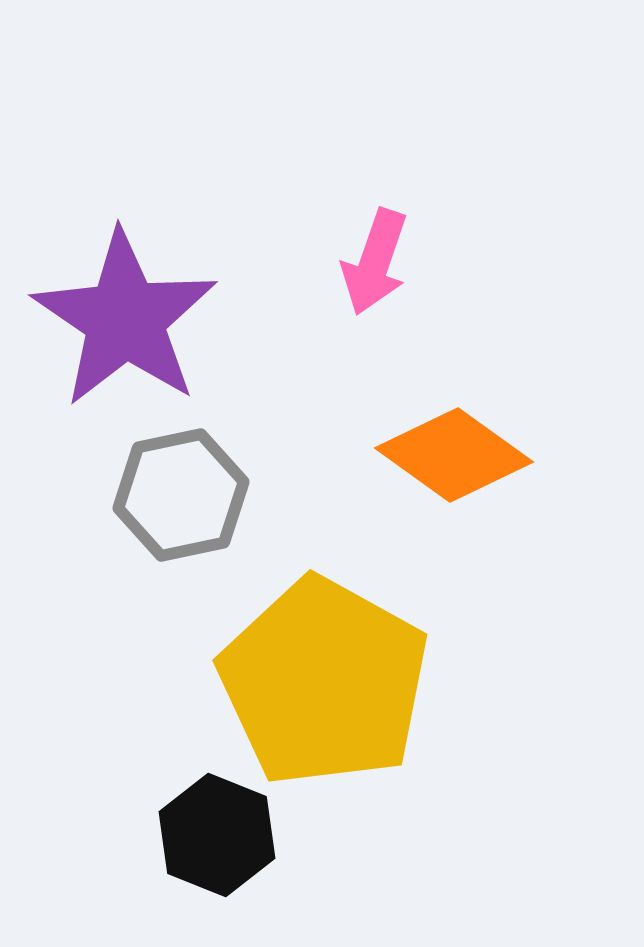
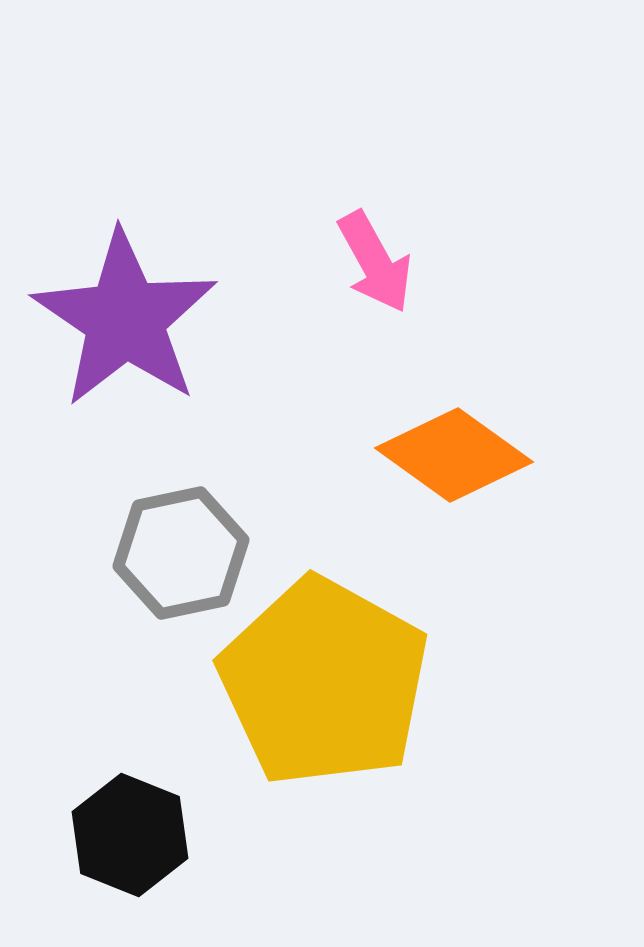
pink arrow: rotated 48 degrees counterclockwise
gray hexagon: moved 58 px down
black hexagon: moved 87 px left
